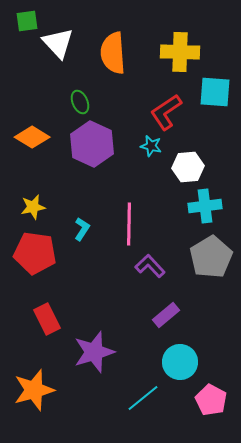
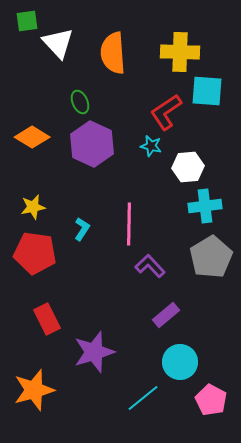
cyan square: moved 8 px left, 1 px up
